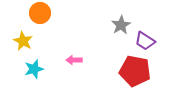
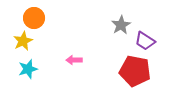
orange circle: moved 6 px left, 5 px down
yellow star: rotated 18 degrees clockwise
cyan star: moved 6 px left
